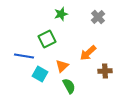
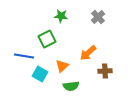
green star: moved 2 px down; rotated 24 degrees clockwise
green semicircle: moved 2 px right; rotated 112 degrees clockwise
